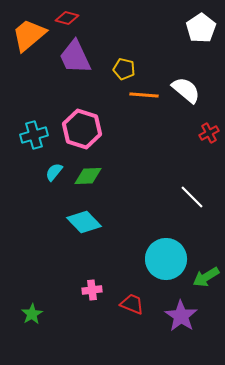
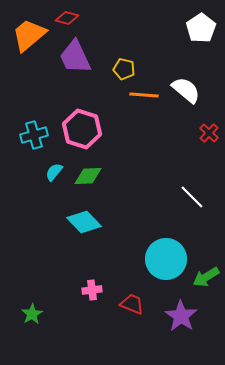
red cross: rotated 18 degrees counterclockwise
